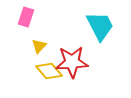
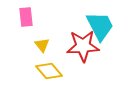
pink rectangle: rotated 24 degrees counterclockwise
yellow triangle: moved 3 px right, 1 px up; rotated 21 degrees counterclockwise
red star: moved 11 px right, 16 px up
